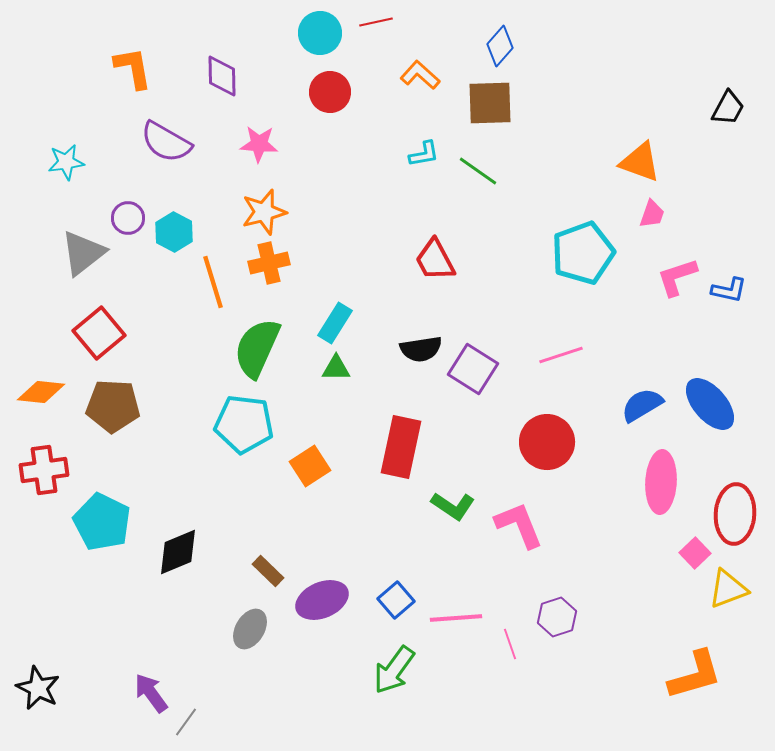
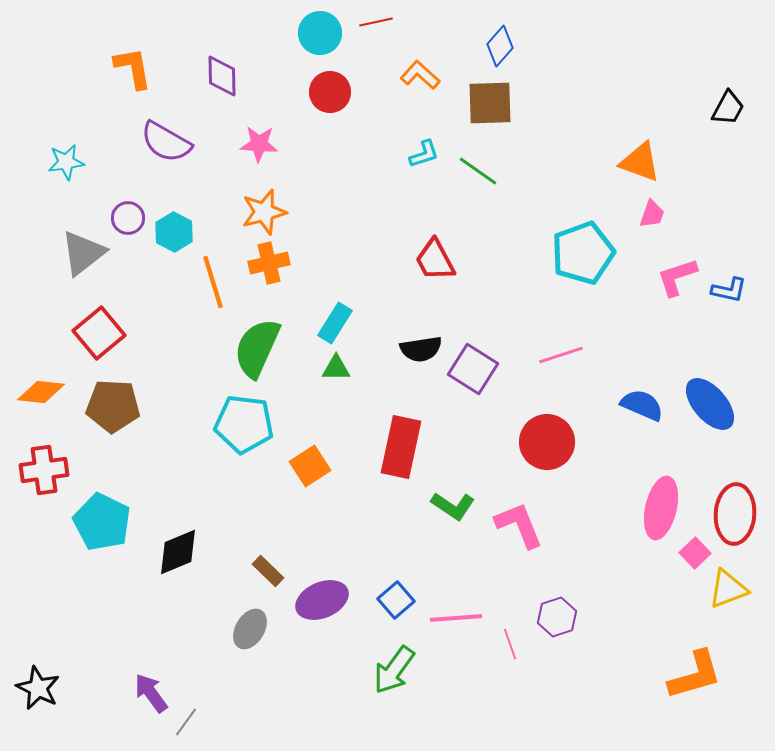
cyan L-shape at (424, 154): rotated 8 degrees counterclockwise
blue semicircle at (642, 405): rotated 54 degrees clockwise
pink ellipse at (661, 482): moved 26 px down; rotated 10 degrees clockwise
